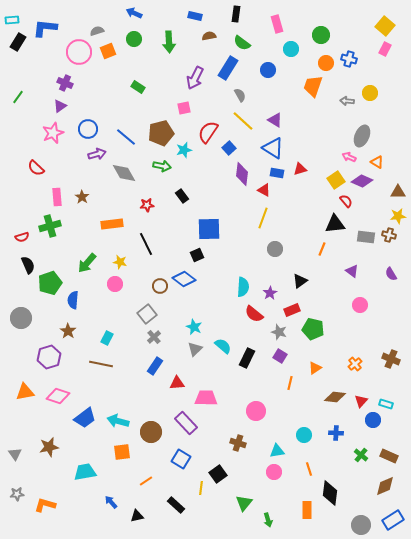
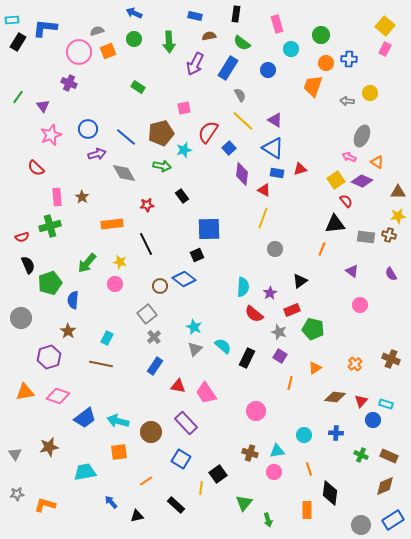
blue cross at (349, 59): rotated 14 degrees counterclockwise
purple arrow at (195, 78): moved 14 px up
purple cross at (65, 83): moved 4 px right
purple triangle at (60, 106): moved 17 px left; rotated 32 degrees counterclockwise
pink star at (53, 133): moved 2 px left, 2 px down
red triangle at (177, 383): moved 1 px right, 3 px down; rotated 14 degrees clockwise
pink trapezoid at (206, 398): moved 5 px up; rotated 125 degrees counterclockwise
brown cross at (238, 443): moved 12 px right, 10 px down
orange square at (122, 452): moved 3 px left
green cross at (361, 455): rotated 16 degrees counterclockwise
